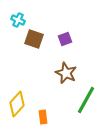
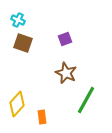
brown square: moved 11 px left, 4 px down
orange rectangle: moved 1 px left
